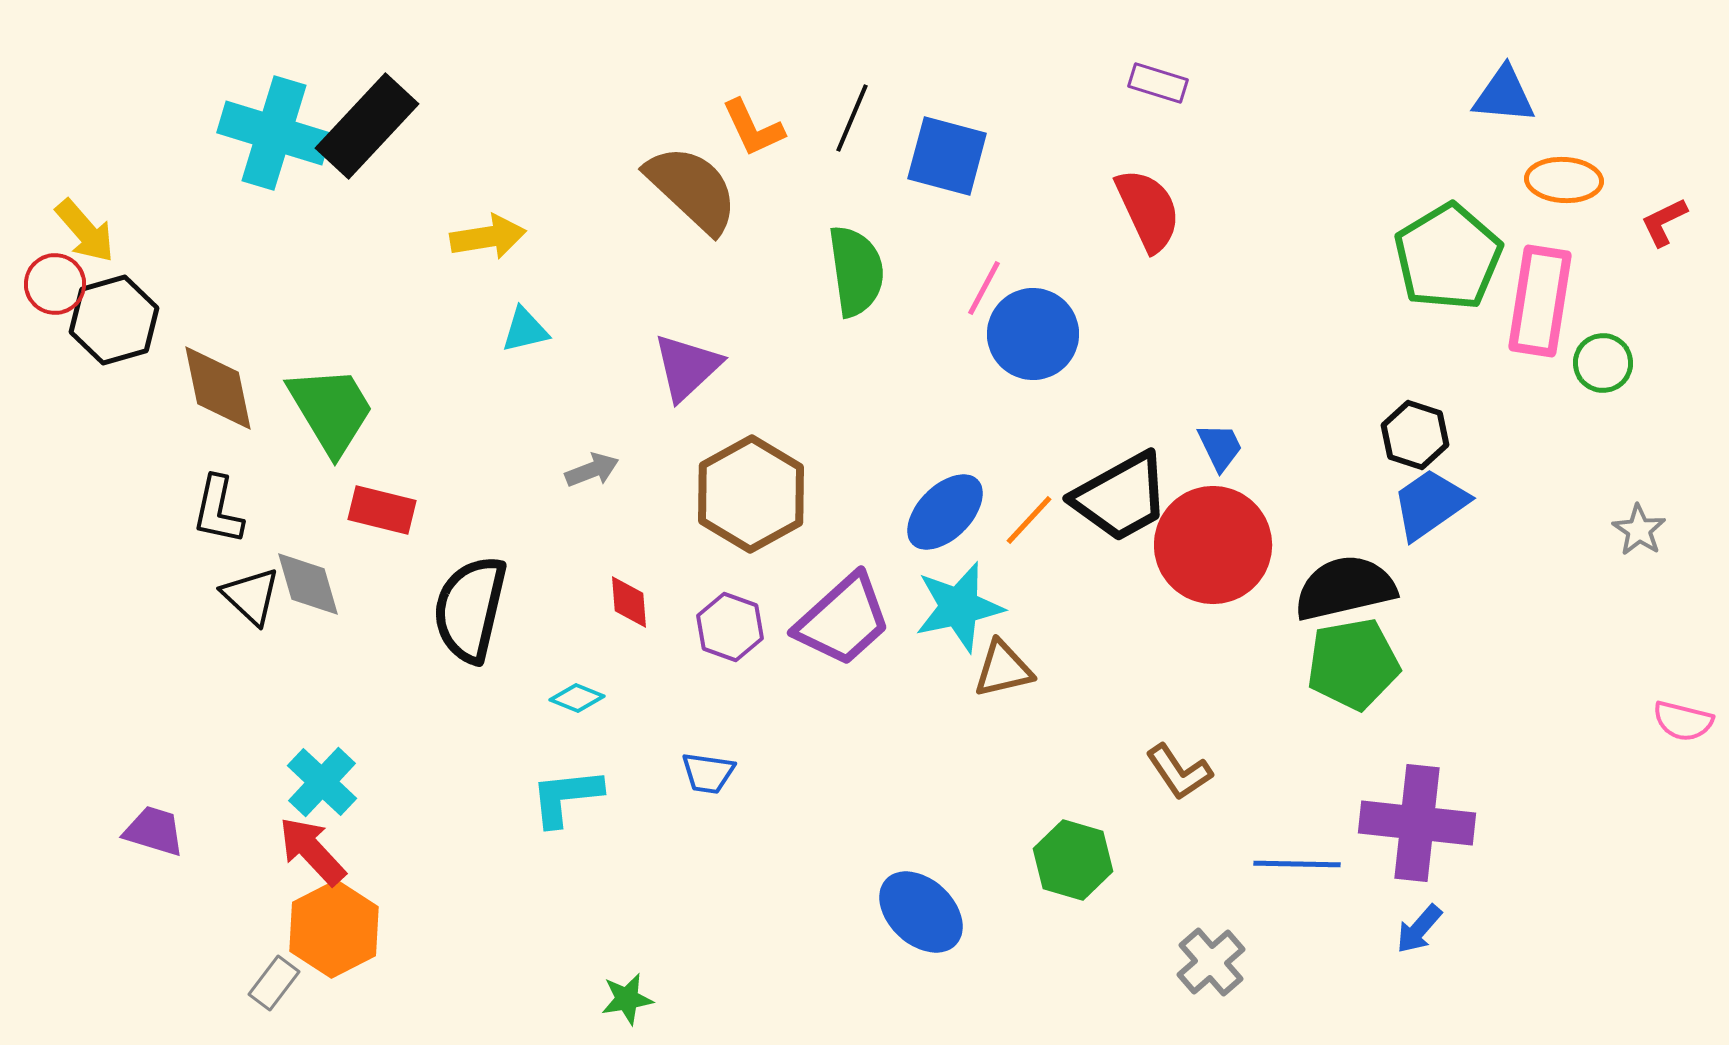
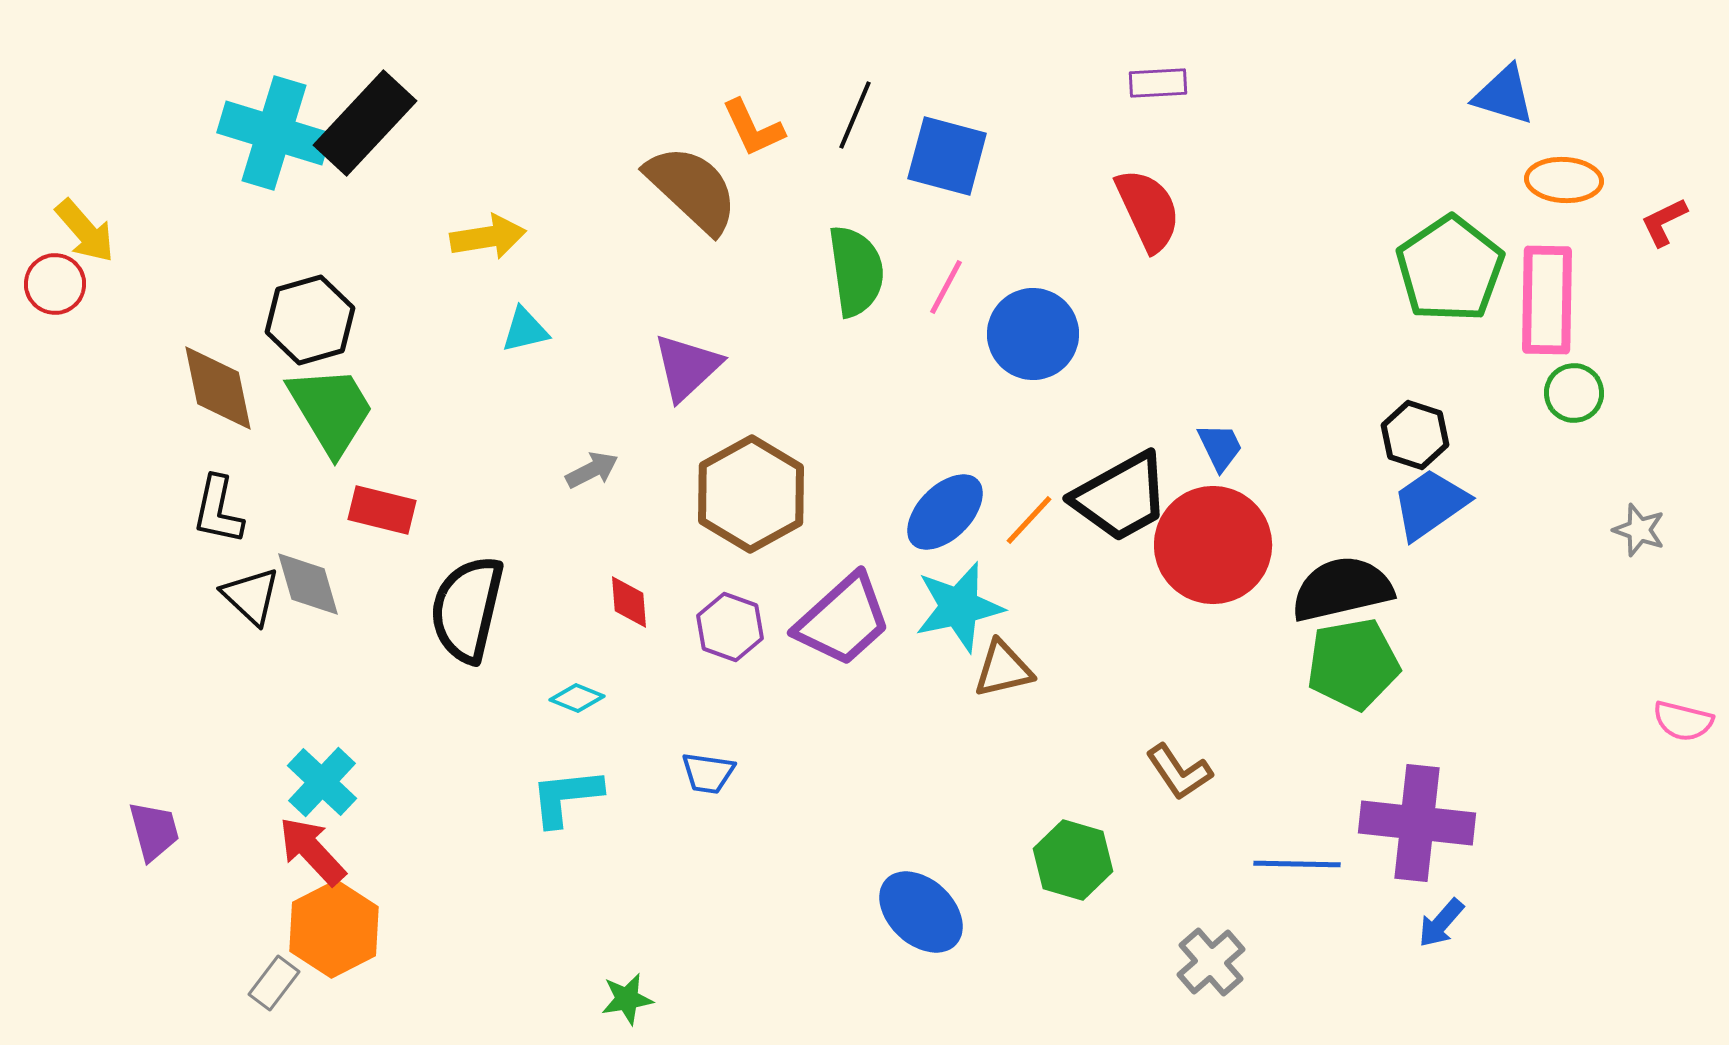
purple rectangle at (1158, 83): rotated 20 degrees counterclockwise
blue triangle at (1504, 95): rotated 12 degrees clockwise
black line at (852, 118): moved 3 px right, 3 px up
black rectangle at (367, 126): moved 2 px left, 3 px up
green pentagon at (1448, 257): moved 2 px right, 12 px down; rotated 3 degrees counterclockwise
pink line at (984, 288): moved 38 px left, 1 px up
pink rectangle at (1540, 301): moved 7 px right, 1 px up; rotated 8 degrees counterclockwise
black hexagon at (114, 320): moved 196 px right
green circle at (1603, 363): moved 29 px left, 30 px down
gray arrow at (592, 470): rotated 6 degrees counterclockwise
gray star at (1639, 530): rotated 14 degrees counterclockwise
black semicircle at (1345, 588): moved 3 px left, 1 px down
black semicircle at (470, 609): moved 3 px left
purple trapezoid at (154, 831): rotated 58 degrees clockwise
blue arrow at (1419, 929): moved 22 px right, 6 px up
